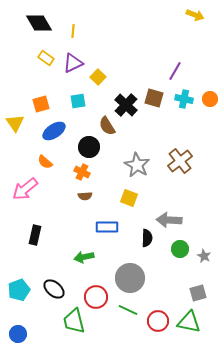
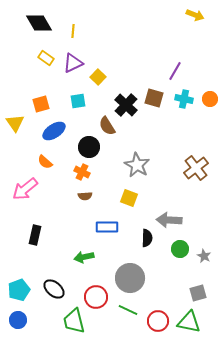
brown cross at (180, 161): moved 16 px right, 7 px down
blue circle at (18, 334): moved 14 px up
